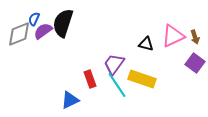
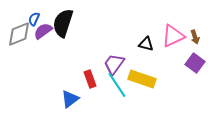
blue triangle: moved 1 px up; rotated 12 degrees counterclockwise
